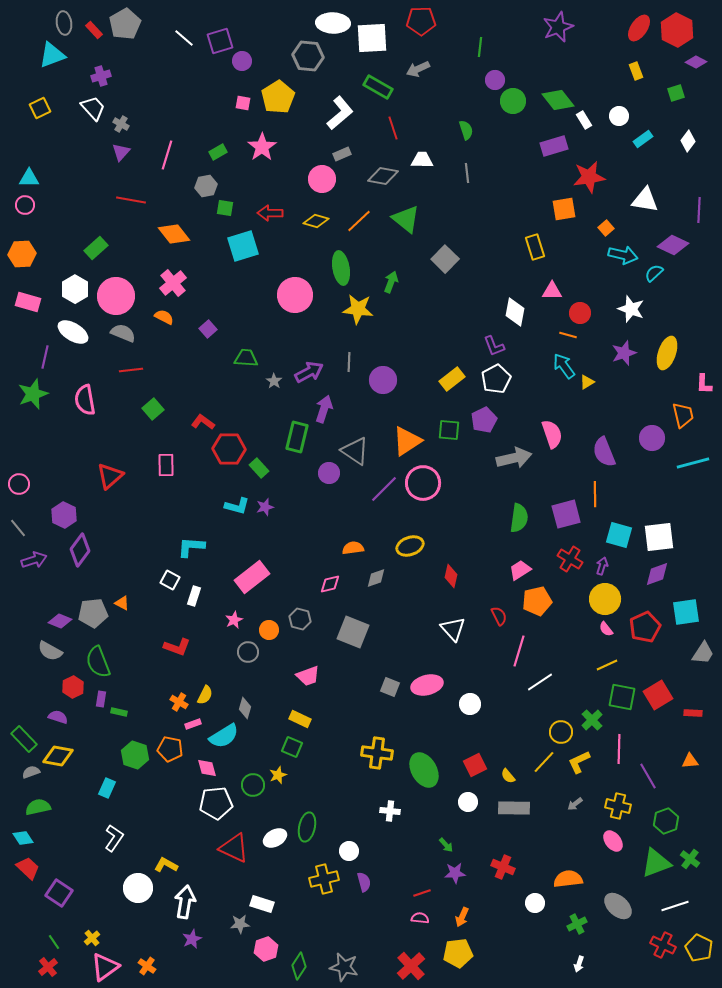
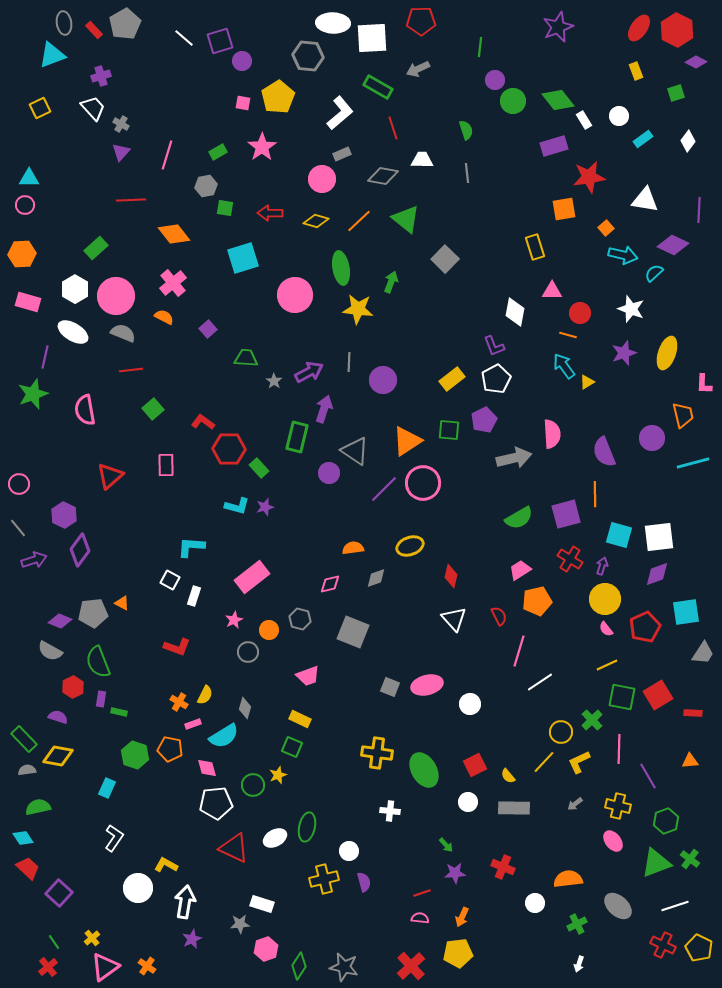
red line at (131, 200): rotated 12 degrees counterclockwise
cyan square at (243, 246): moved 12 px down
pink semicircle at (85, 400): moved 10 px down
pink semicircle at (552, 434): rotated 16 degrees clockwise
green semicircle at (519, 518): rotated 52 degrees clockwise
white triangle at (453, 629): moved 1 px right, 10 px up
gray semicircle at (31, 772): moved 4 px left, 2 px up; rotated 12 degrees clockwise
purple square at (59, 893): rotated 8 degrees clockwise
